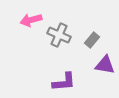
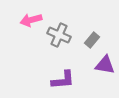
purple L-shape: moved 1 px left, 2 px up
